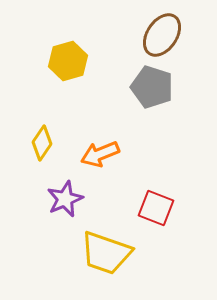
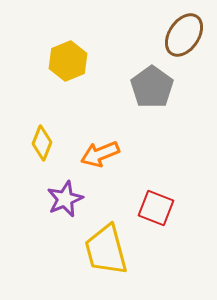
brown ellipse: moved 22 px right
yellow hexagon: rotated 6 degrees counterclockwise
gray pentagon: rotated 18 degrees clockwise
yellow diamond: rotated 12 degrees counterclockwise
yellow trapezoid: moved 3 px up; rotated 56 degrees clockwise
